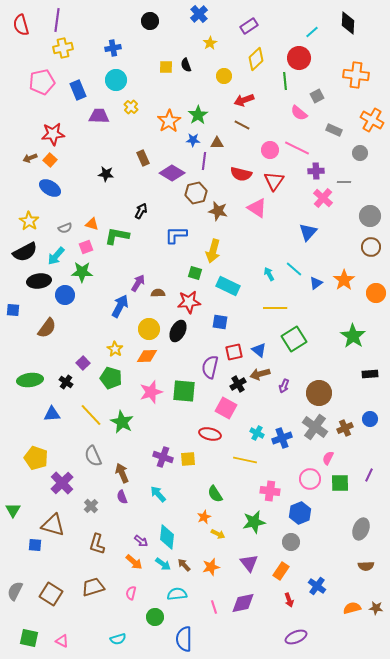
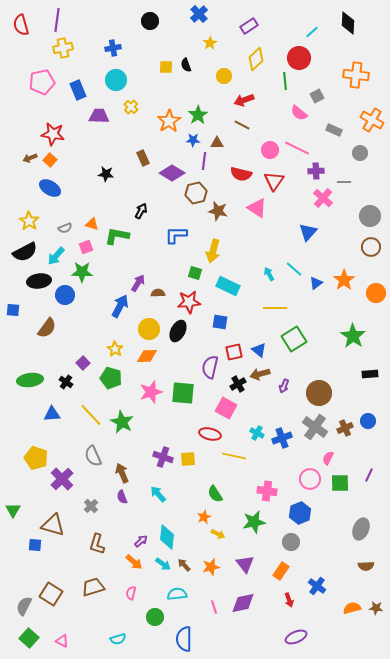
red star at (53, 134): rotated 15 degrees clockwise
green square at (184, 391): moved 1 px left, 2 px down
blue circle at (370, 419): moved 2 px left, 2 px down
yellow line at (245, 460): moved 11 px left, 4 px up
purple cross at (62, 483): moved 4 px up
pink cross at (270, 491): moved 3 px left
purple arrow at (141, 541): rotated 80 degrees counterclockwise
purple triangle at (249, 563): moved 4 px left, 1 px down
gray semicircle at (15, 591): moved 9 px right, 15 px down
green square at (29, 638): rotated 30 degrees clockwise
